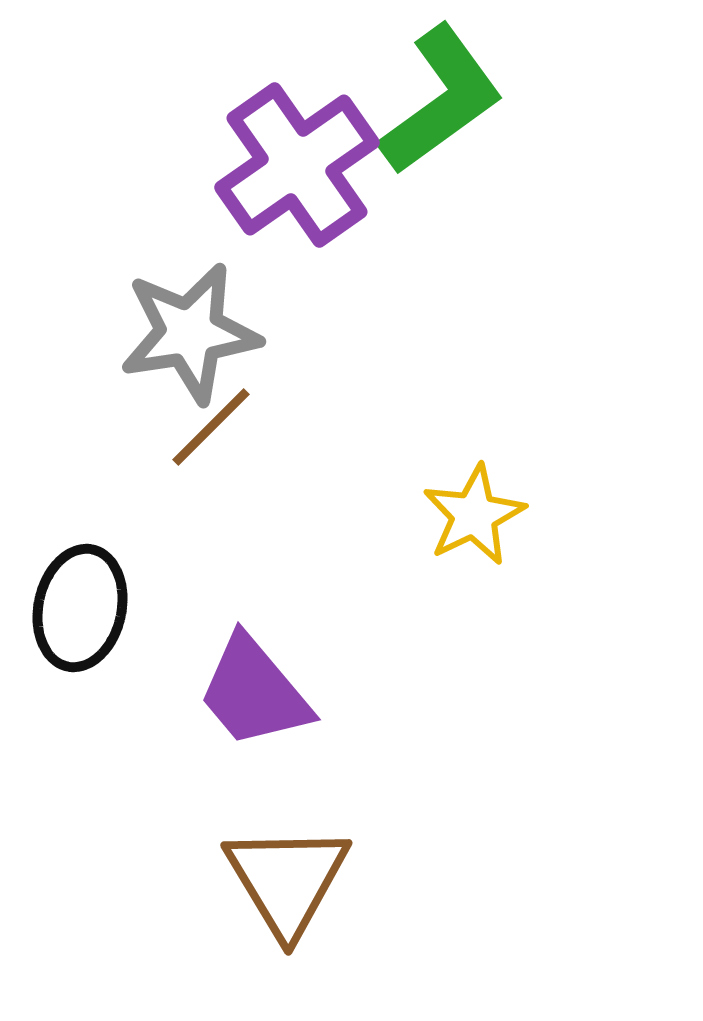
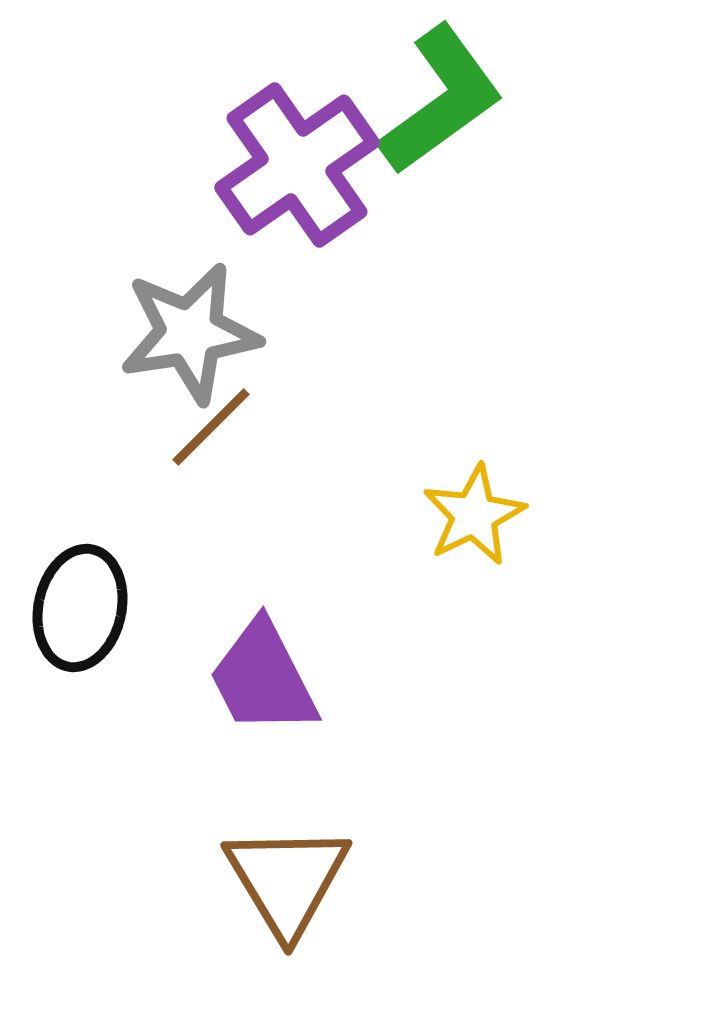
purple trapezoid: moved 9 px right, 14 px up; rotated 13 degrees clockwise
